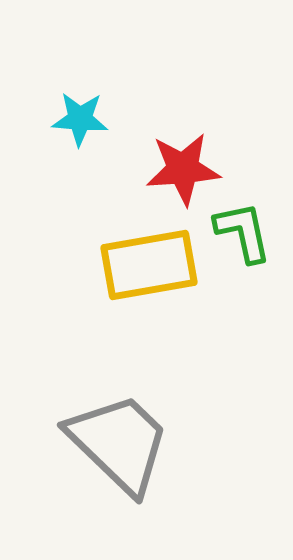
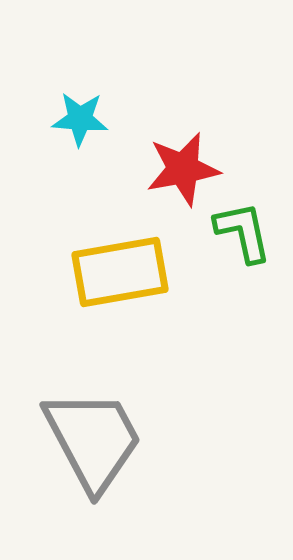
red star: rotated 6 degrees counterclockwise
yellow rectangle: moved 29 px left, 7 px down
gray trapezoid: moved 26 px left, 3 px up; rotated 18 degrees clockwise
